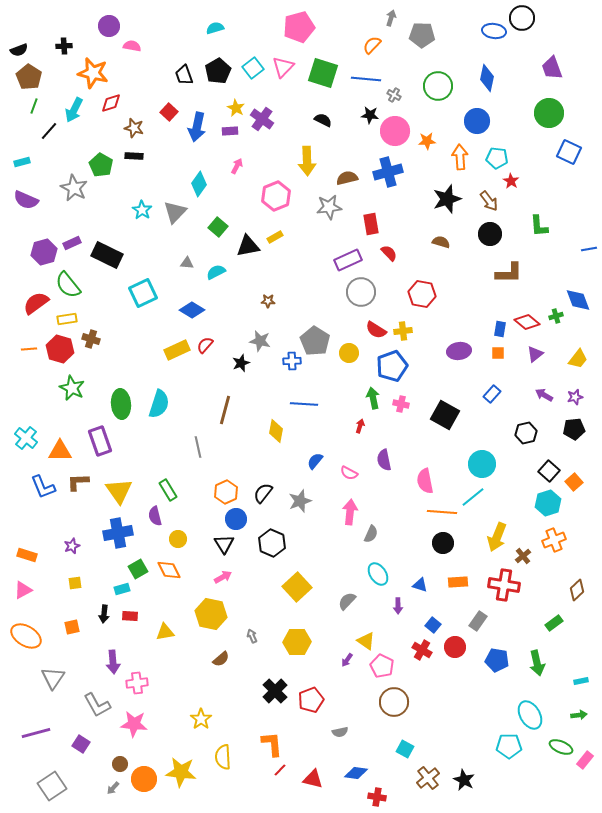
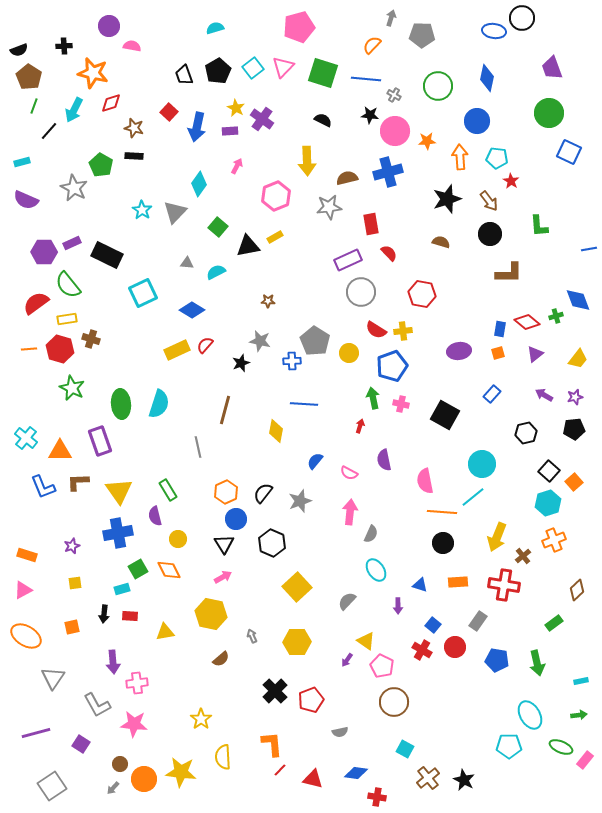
purple hexagon at (44, 252): rotated 15 degrees clockwise
orange square at (498, 353): rotated 16 degrees counterclockwise
cyan ellipse at (378, 574): moved 2 px left, 4 px up
